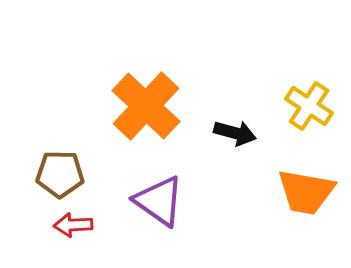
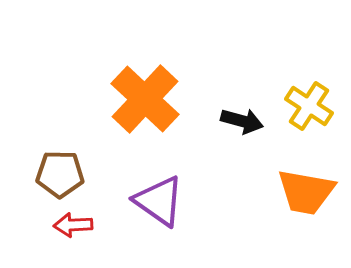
orange cross: moved 1 px left, 7 px up
black arrow: moved 7 px right, 12 px up
